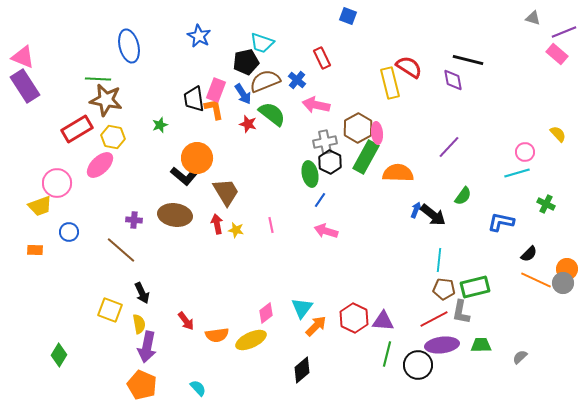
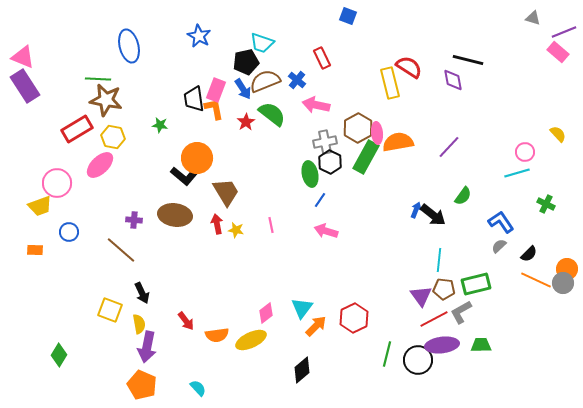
pink rectangle at (557, 54): moved 1 px right, 2 px up
blue arrow at (243, 94): moved 5 px up
red star at (248, 124): moved 2 px left, 2 px up; rotated 24 degrees clockwise
green star at (160, 125): rotated 28 degrees clockwise
orange semicircle at (398, 173): moved 31 px up; rotated 12 degrees counterclockwise
blue L-shape at (501, 222): rotated 44 degrees clockwise
green rectangle at (475, 287): moved 1 px right, 3 px up
gray L-shape at (461, 312): rotated 50 degrees clockwise
red hexagon at (354, 318): rotated 8 degrees clockwise
purple triangle at (383, 321): moved 38 px right, 25 px up; rotated 50 degrees clockwise
gray semicircle at (520, 357): moved 21 px left, 111 px up
black circle at (418, 365): moved 5 px up
